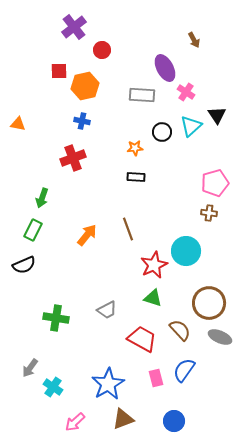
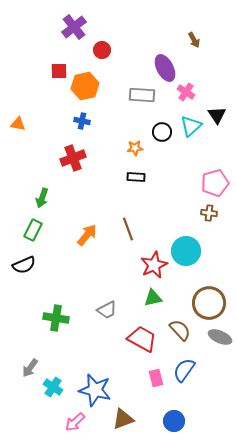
green triangle: rotated 30 degrees counterclockwise
blue star: moved 13 px left, 6 px down; rotated 28 degrees counterclockwise
